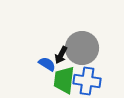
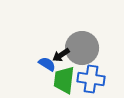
black arrow: rotated 30 degrees clockwise
blue cross: moved 4 px right, 2 px up
